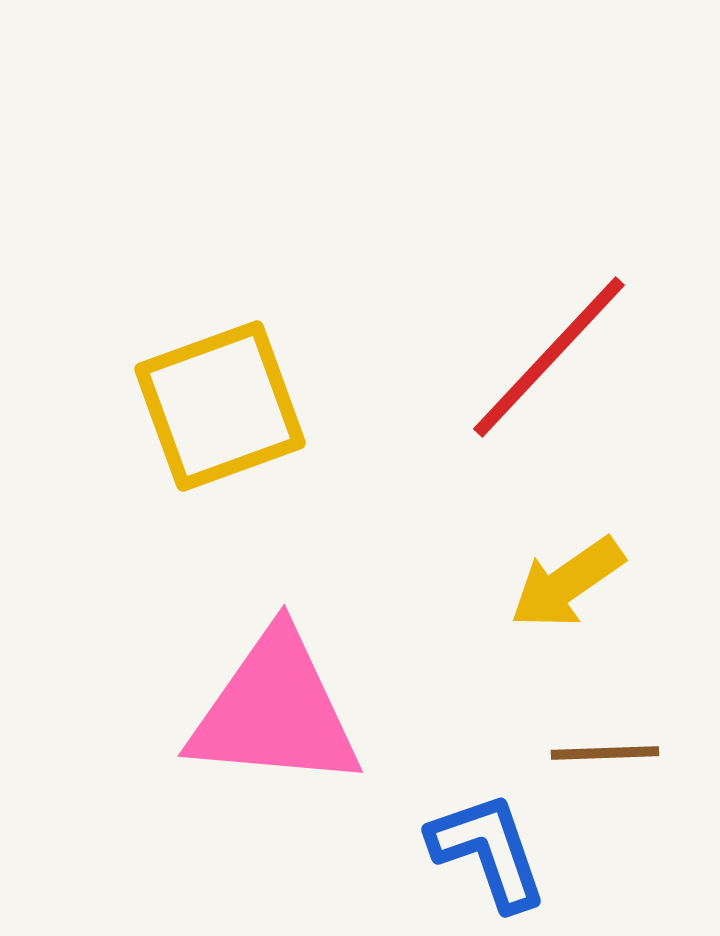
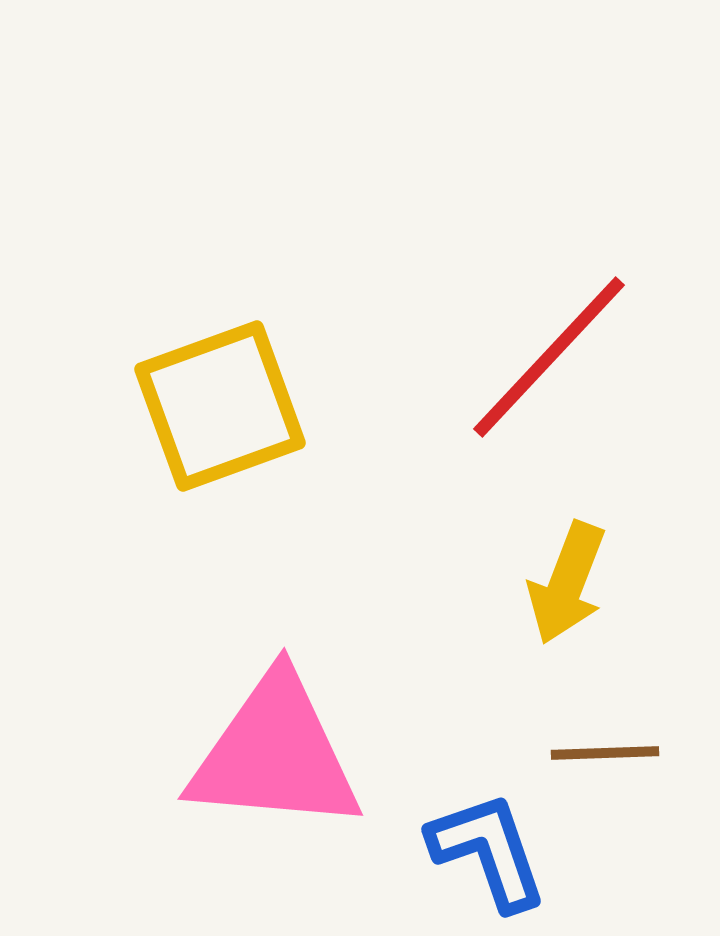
yellow arrow: rotated 34 degrees counterclockwise
pink triangle: moved 43 px down
